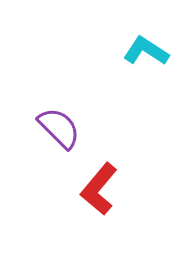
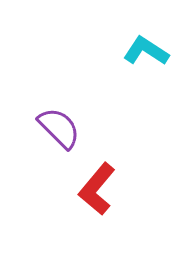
red L-shape: moved 2 px left
